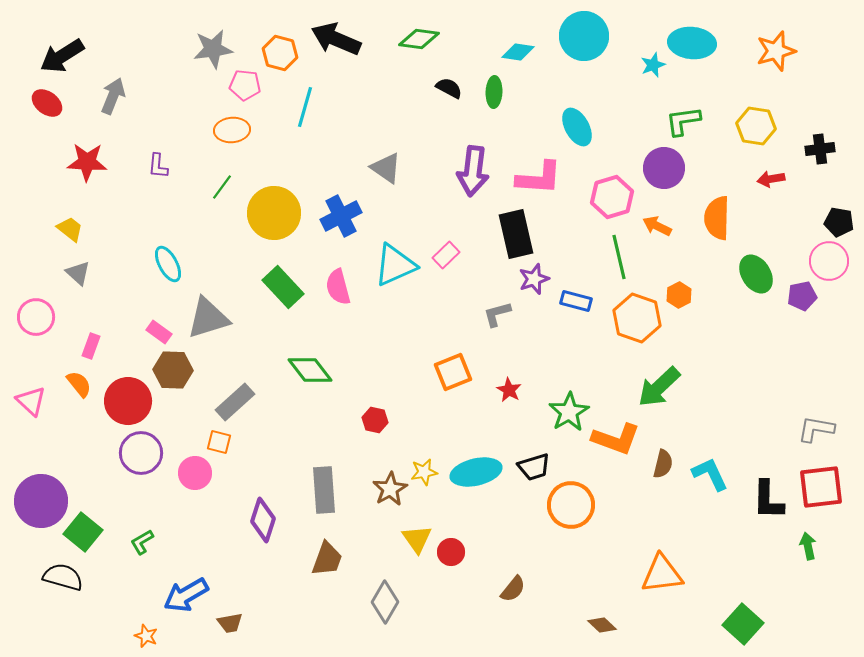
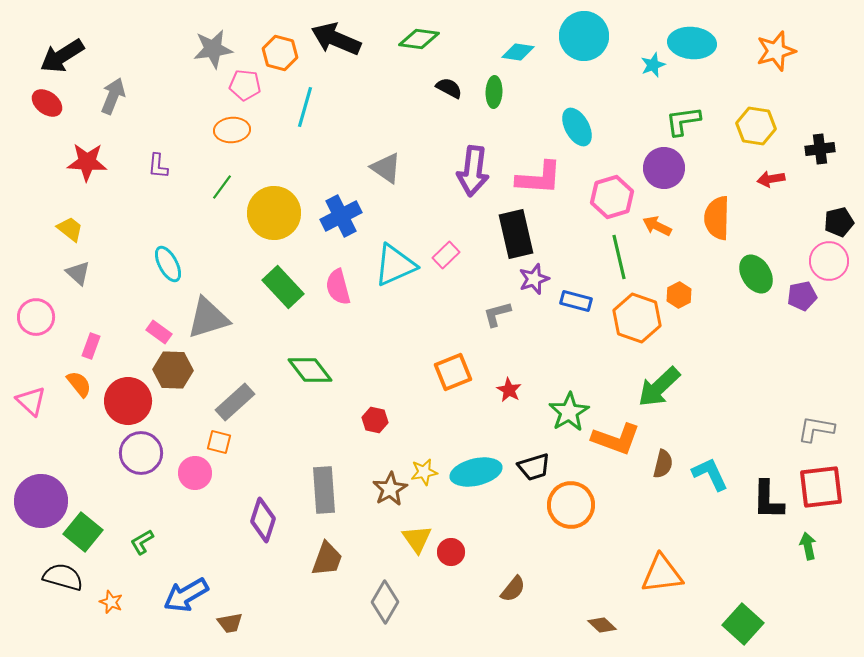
black pentagon at (839, 222): rotated 24 degrees counterclockwise
orange star at (146, 636): moved 35 px left, 34 px up
